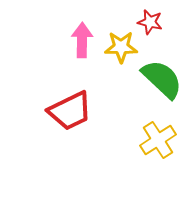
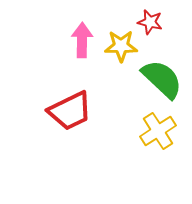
yellow star: moved 1 px up
yellow cross: moved 9 px up
